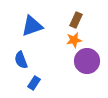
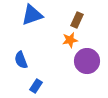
brown rectangle: moved 1 px right
blue triangle: moved 11 px up
orange star: moved 4 px left
blue rectangle: moved 2 px right, 3 px down
